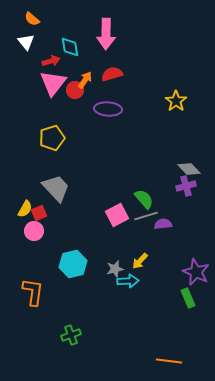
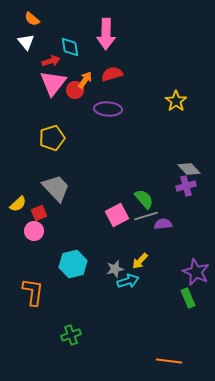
yellow semicircle: moved 7 px left, 5 px up; rotated 18 degrees clockwise
cyan arrow: rotated 15 degrees counterclockwise
